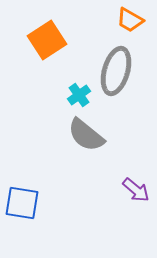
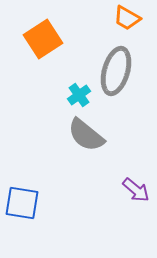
orange trapezoid: moved 3 px left, 2 px up
orange square: moved 4 px left, 1 px up
